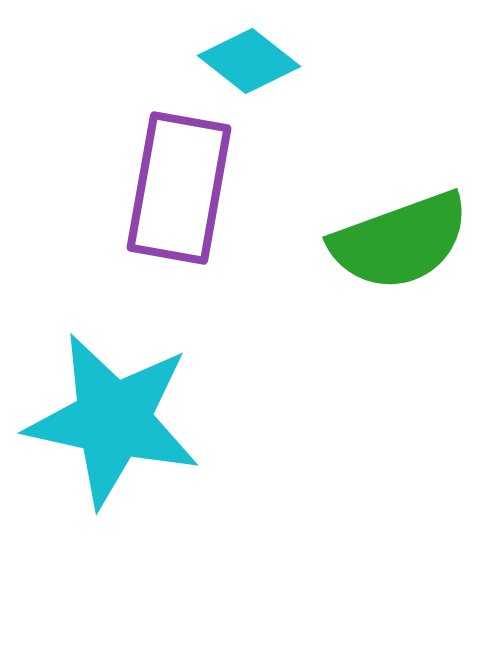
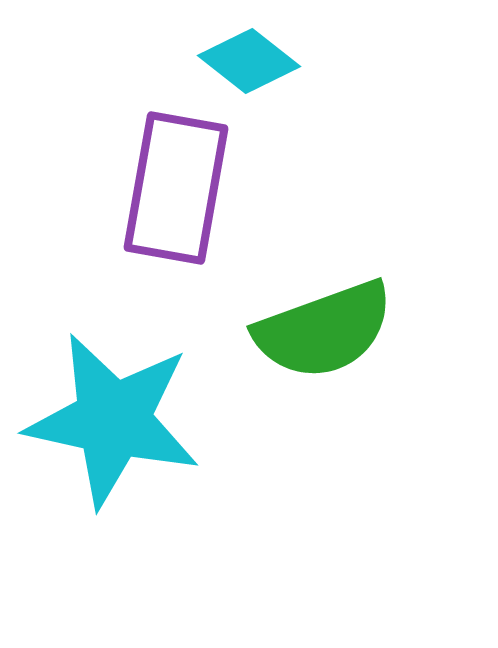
purple rectangle: moved 3 px left
green semicircle: moved 76 px left, 89 px down
